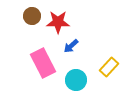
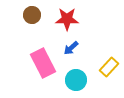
brown circle: moved 1 px up
red star: moved 9 px right, 3 px up
blue arrow: moved 2 px down
